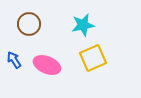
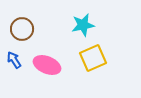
brown circle: moved 7 px left, 5 px down
